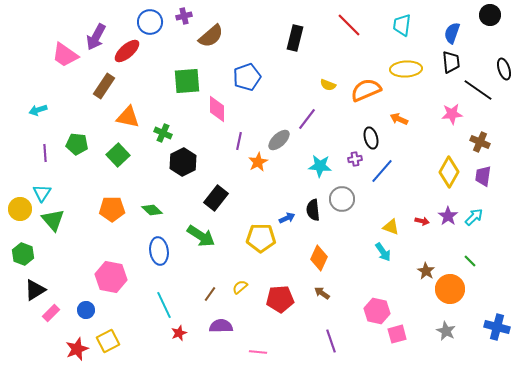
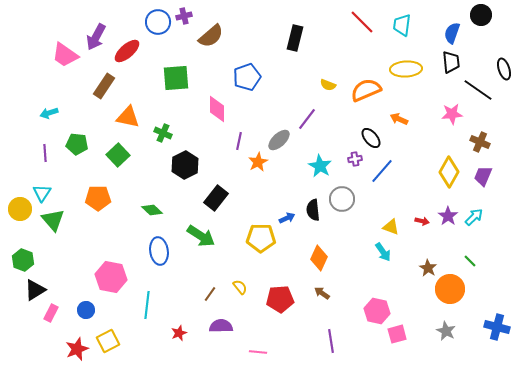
black circle at (490, 15): moved 9 px left
blue circle at (150, 22): moved 8 px right
red line at (349, 25): moved 13 px right, 3 px up
green square at (187, 81): moved 11 px left, 3 px up
cyan arrow at (38, 110): moved 11 px right, 3 px down
black ellipse at (371, 138): rotated 25 degrees counterclockwise
black hexagon at (183, 162): moved 2 px right, 3 px down
cyan star at (320, 166): rotated 25 degrees clockwise
purple trapezoid at (483, 176): rotated 15 degrees clockwise
orange pentagon at (112, 209): moved 14 px left, 11 px up
green hexagon at (23, 254): moved 6 px down
brown star at (426, 271): moved 2 px right, 3 px up
yellow semicircle at (240, 287): rotated 91 degrees clockwise
cyan line at (164, 305): moved 17 px left; rotated 32 degrees clockwise
pink rectangle at (51, 313): rotated 18 degrees counterclockwise
purple line at (331, 341): rotated 10 degrees clockwise
